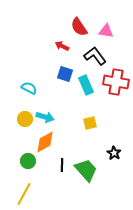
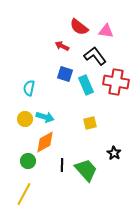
red semicircle: rotated 18 degrees counterclockwise
cyan semicircle: rotated 105 degrees counterclockwise
